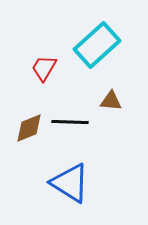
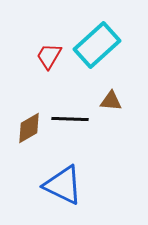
red trapezoid: moved 5 px right, 12 px up
black line: moved 3 px up
brown diamond: rotated 8 degrees counterclockwise
blue triangle: moved 7 px left, 2 px down; rotated 6 degrees counterclockwise
